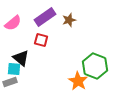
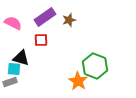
pink semicircle: rotated 114 degrees counterclockwise
red square: rotated 16 degrees counterclockwise
black triangle: rotated 24 degrees counterclockwise
